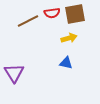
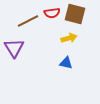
brown square: rotated 25 degrees clockwise
purple triangle: moved 25 px up
